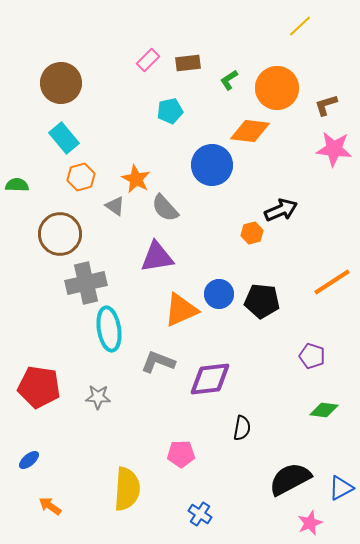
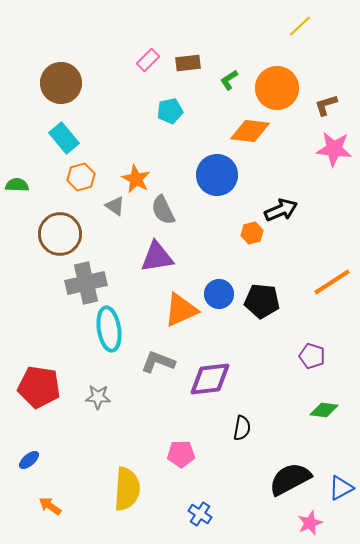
blue circle at (212, 165): moved 5 px right, 10 px down
gray semicircle at (165, 208): moved 2 px left, 2 px down; rotated 16 degrees clockwise
